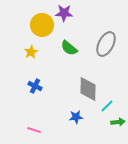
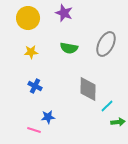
purple star: rotated 18 degrees clockwise
yellow circle: moved 14 px left, 7 px up
green semicircle: rotated 30 degrees counterclockwise
yellow star: rotated 24 degrees clockwise
blue star: moved 28 px left
